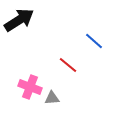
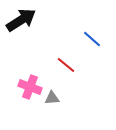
black arrow: moved 2 px right
blue line: moved 2 px left, 2 px up
red line: moved 2 px left
